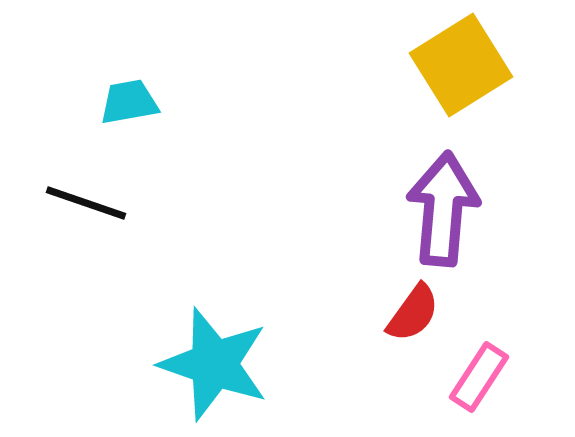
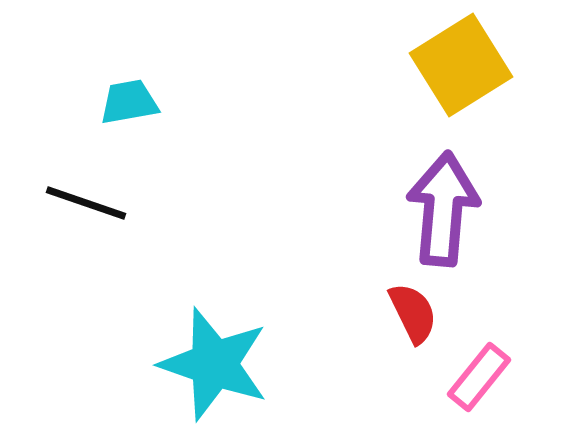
red semicircle: rotated 62 degrees counterclockwise
pink rectangle: rotated 6 degrees clockwise
